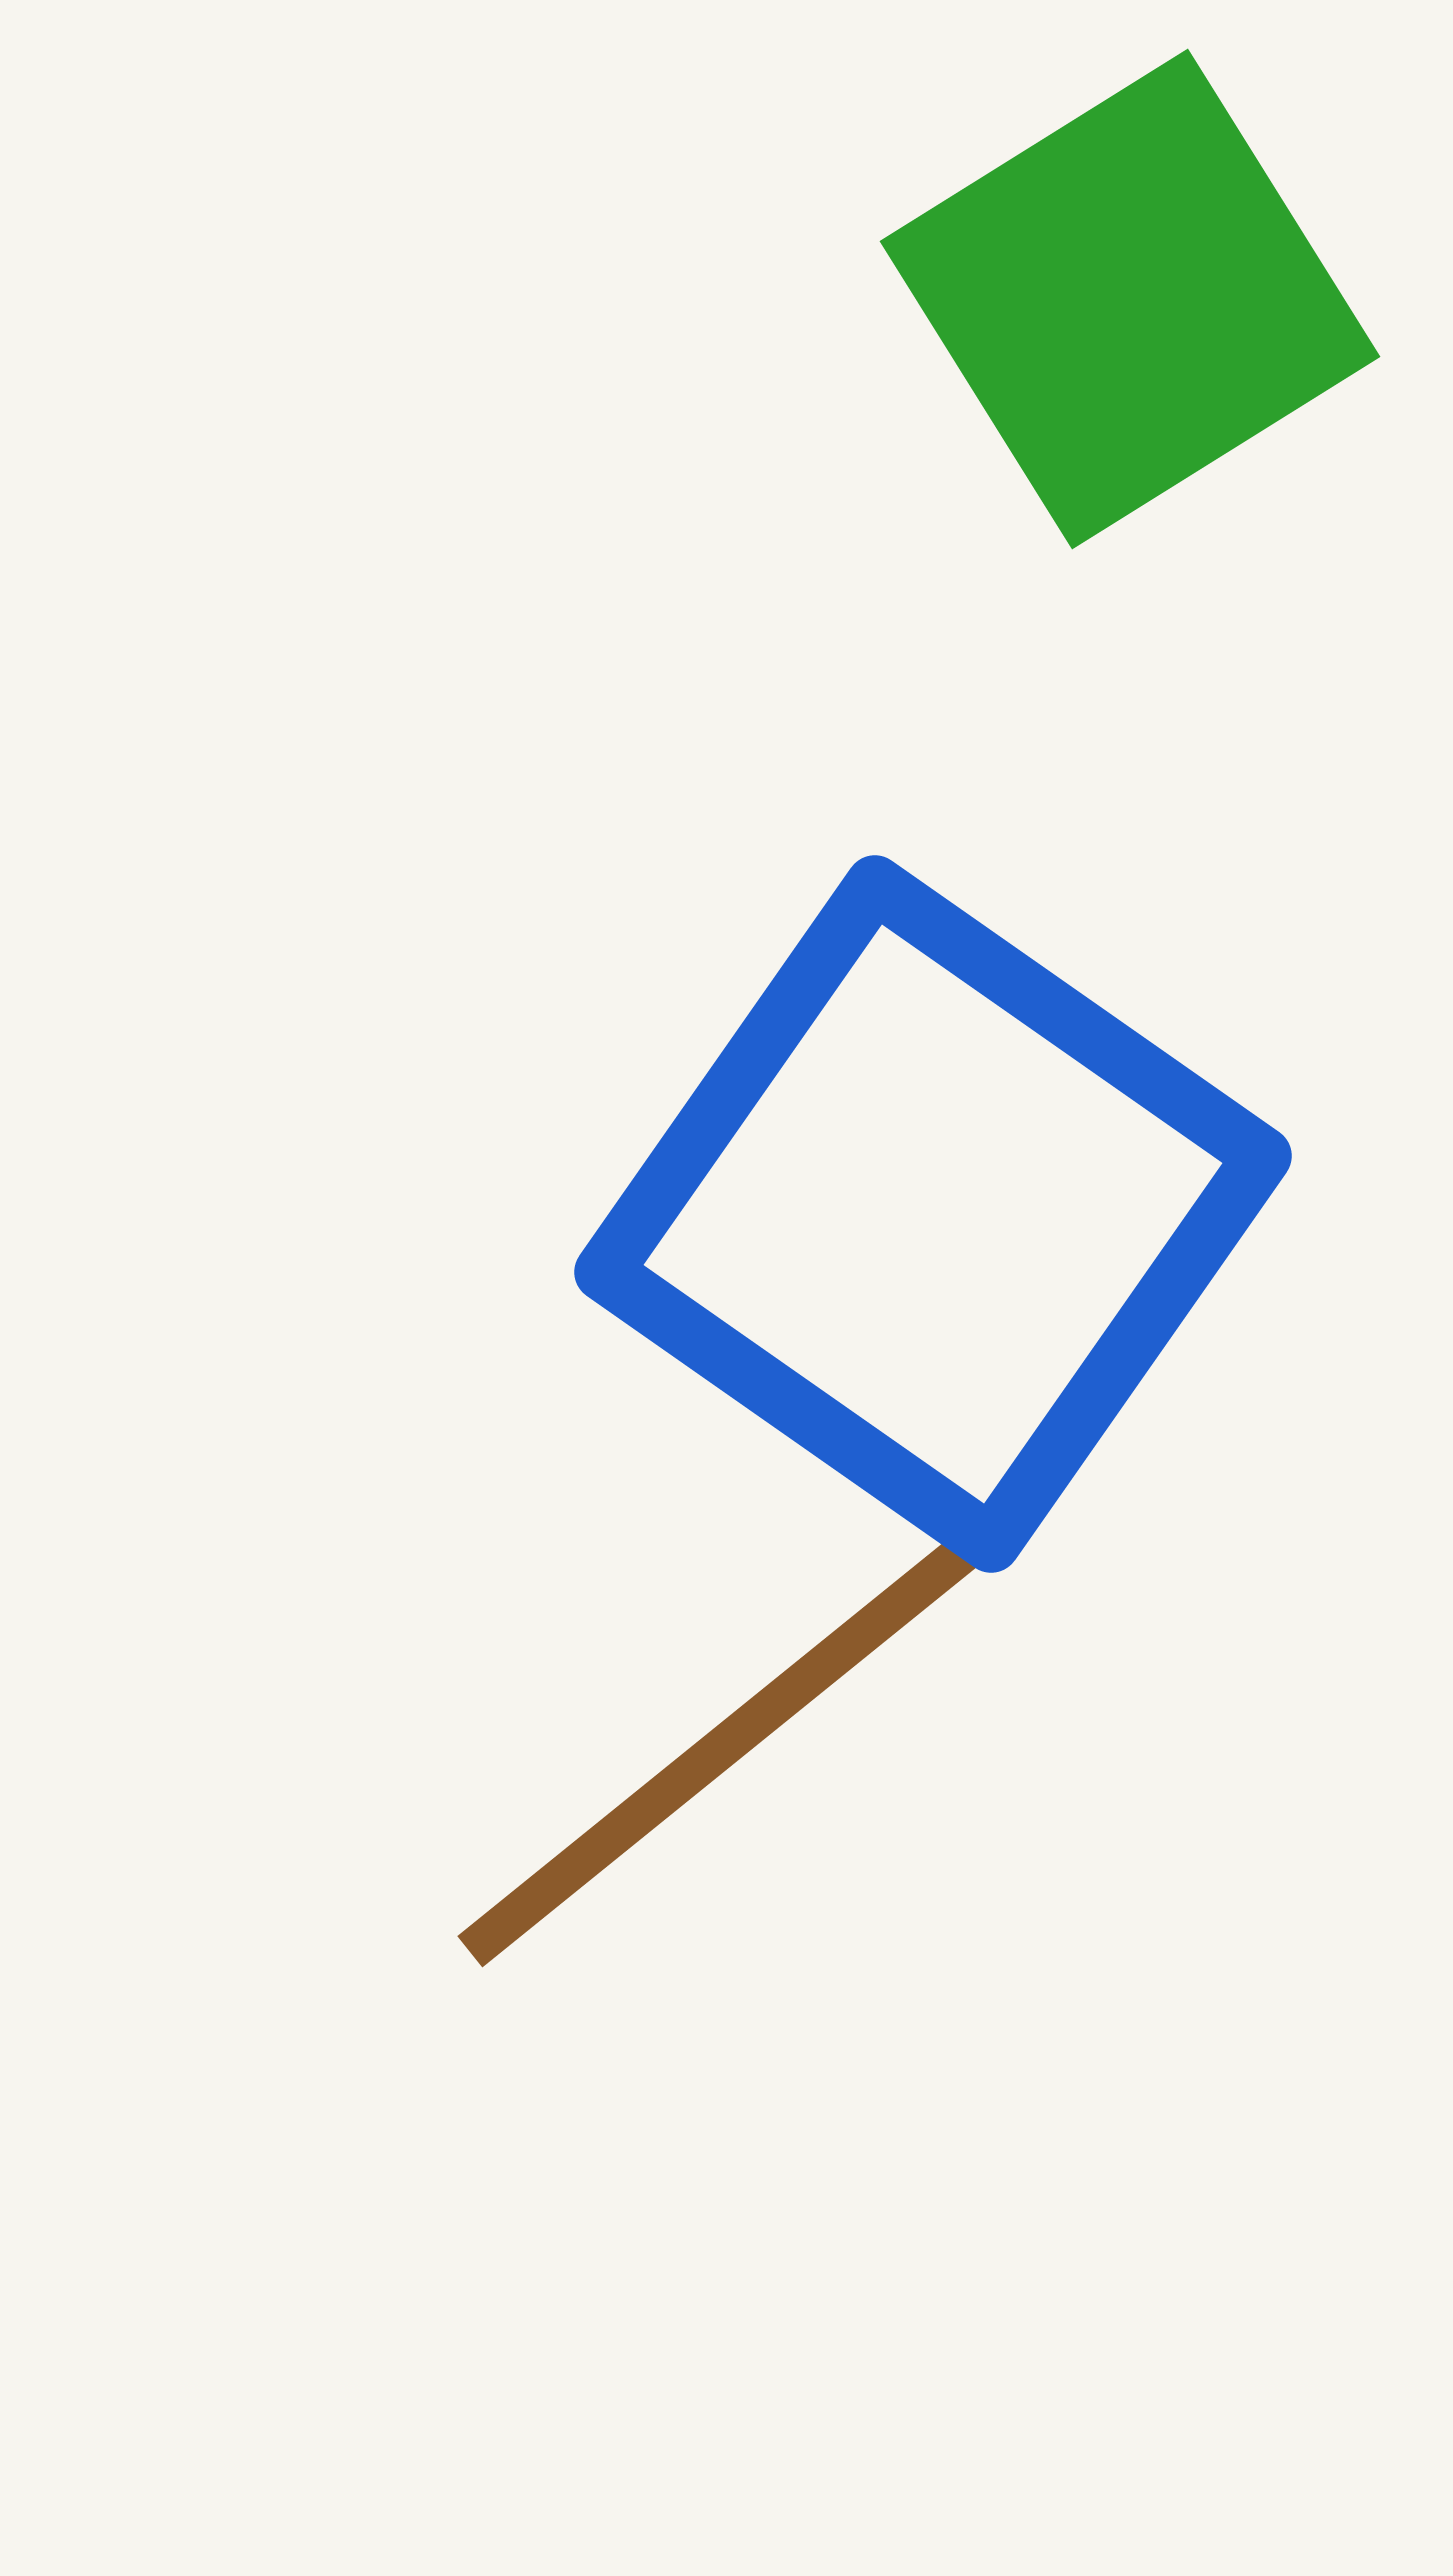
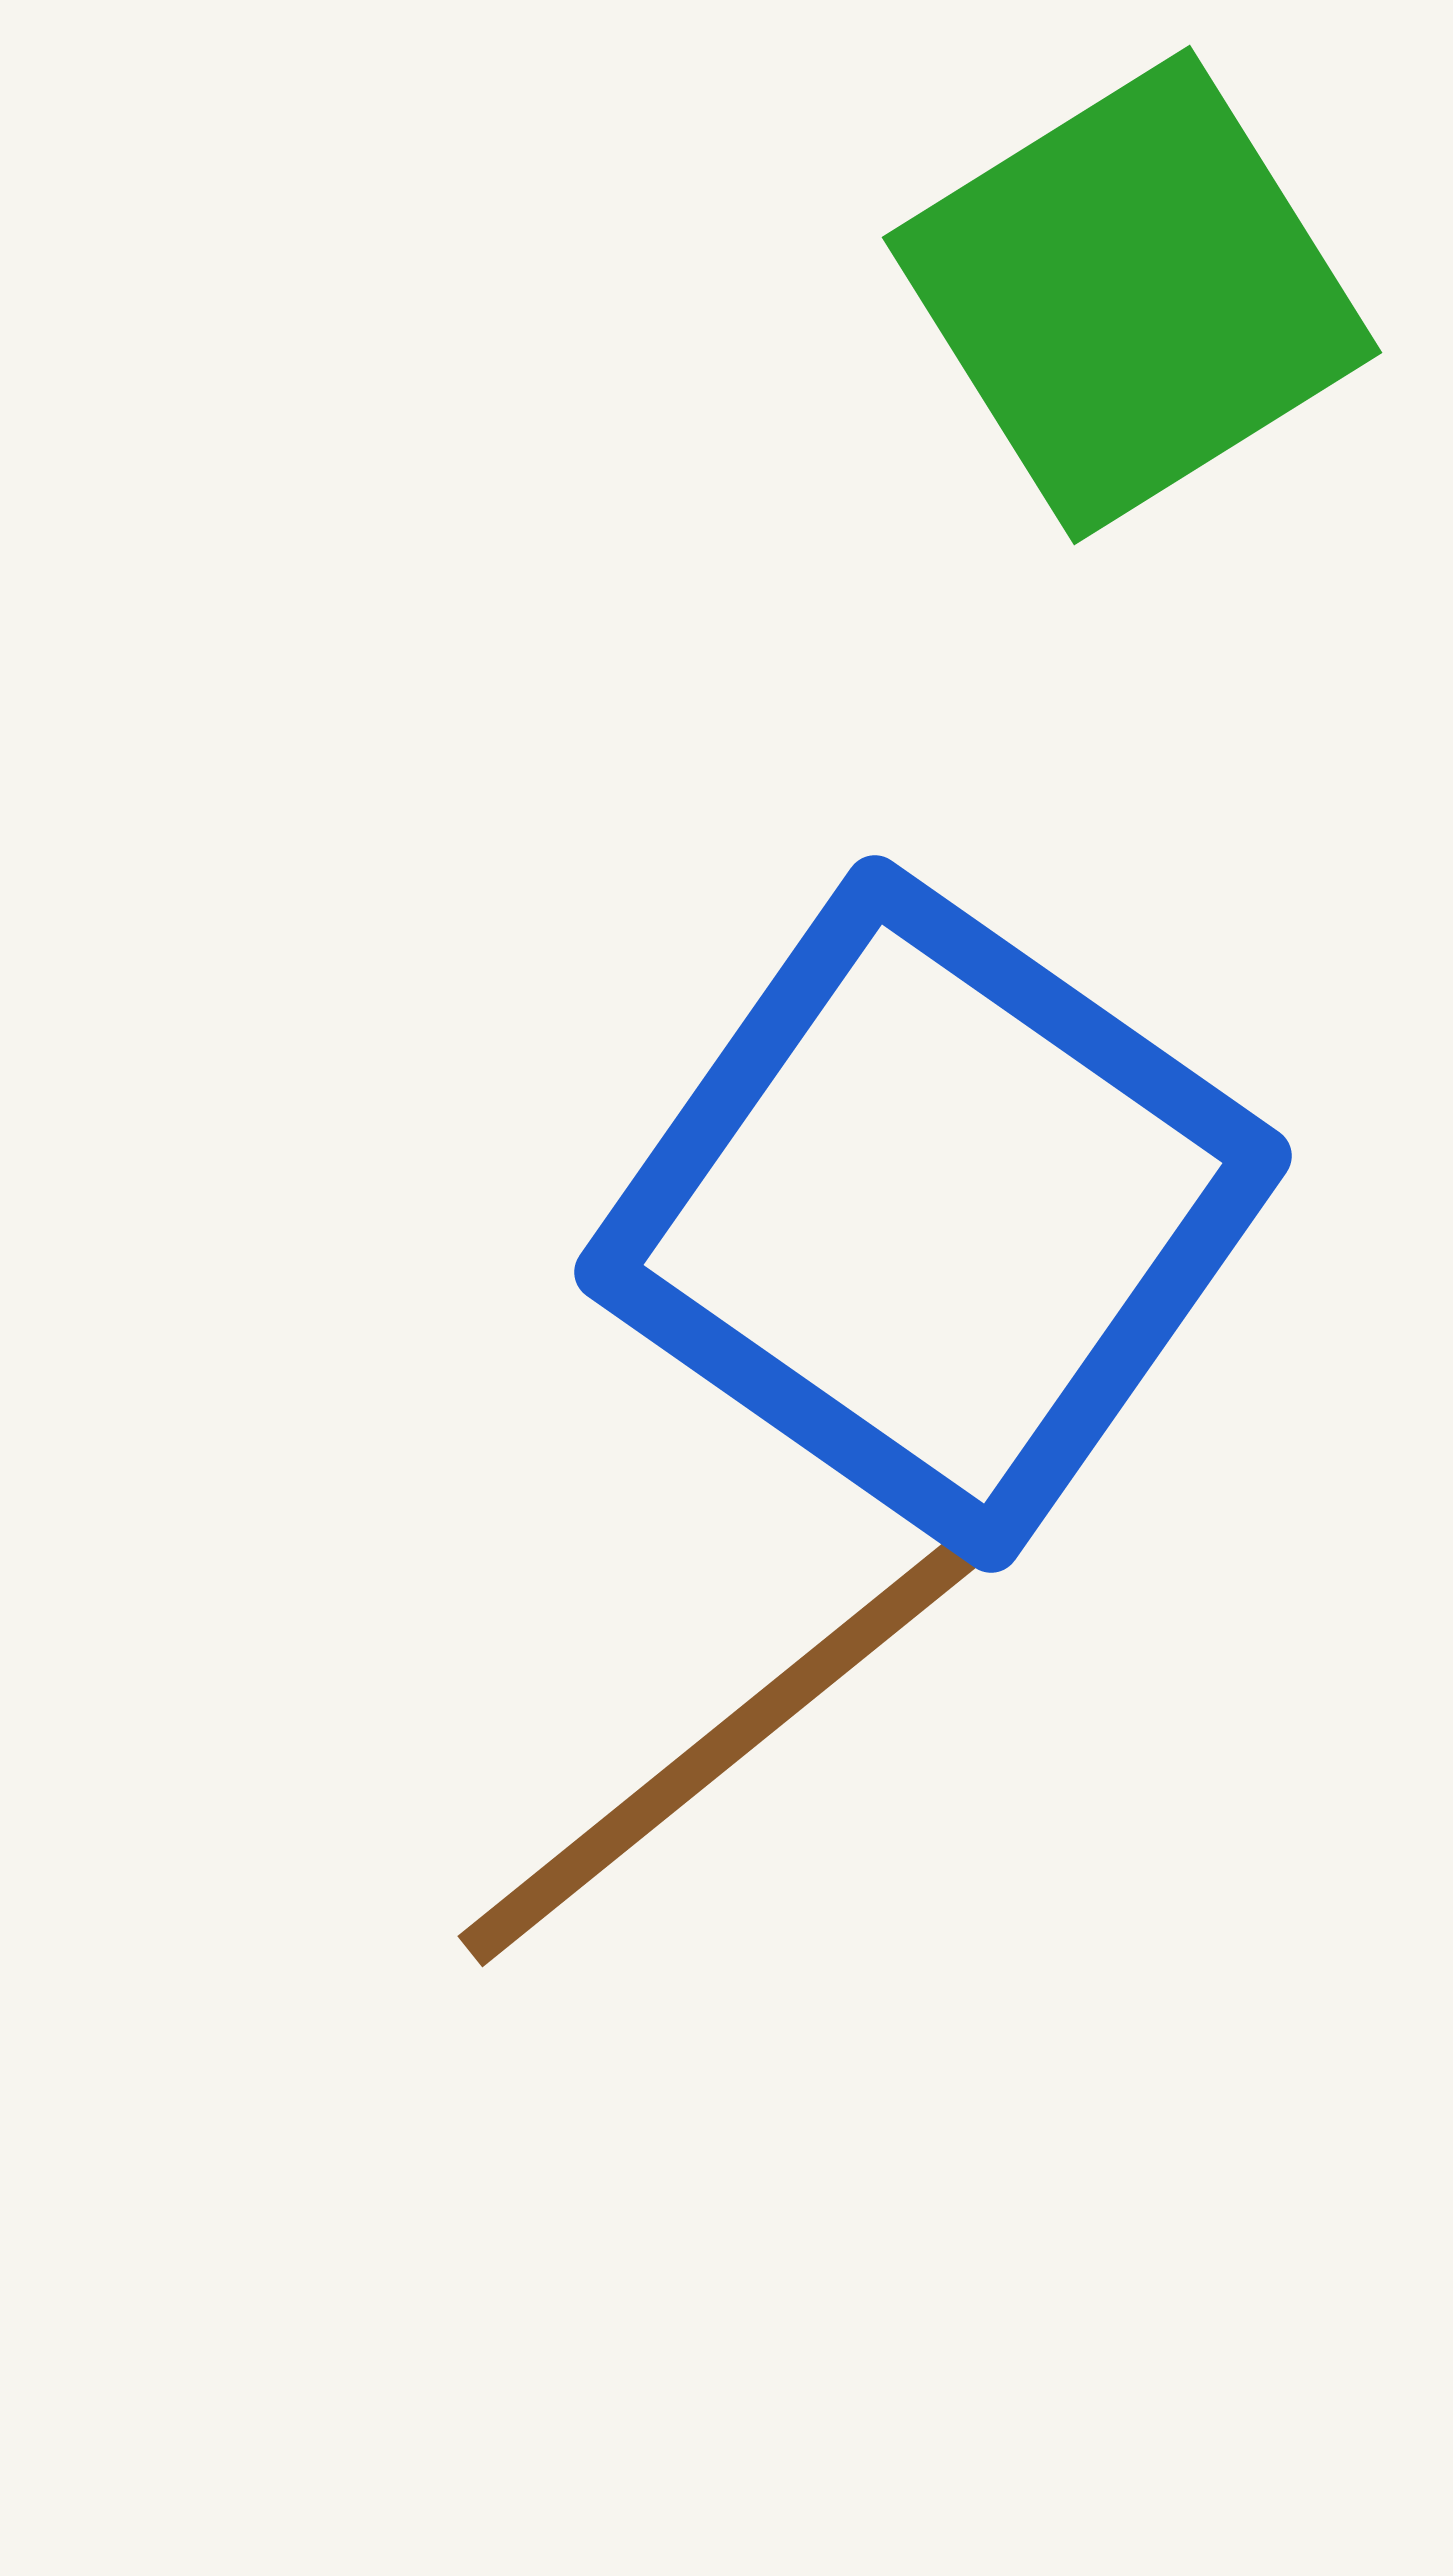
green square: moved 2 px right, 4 px up
